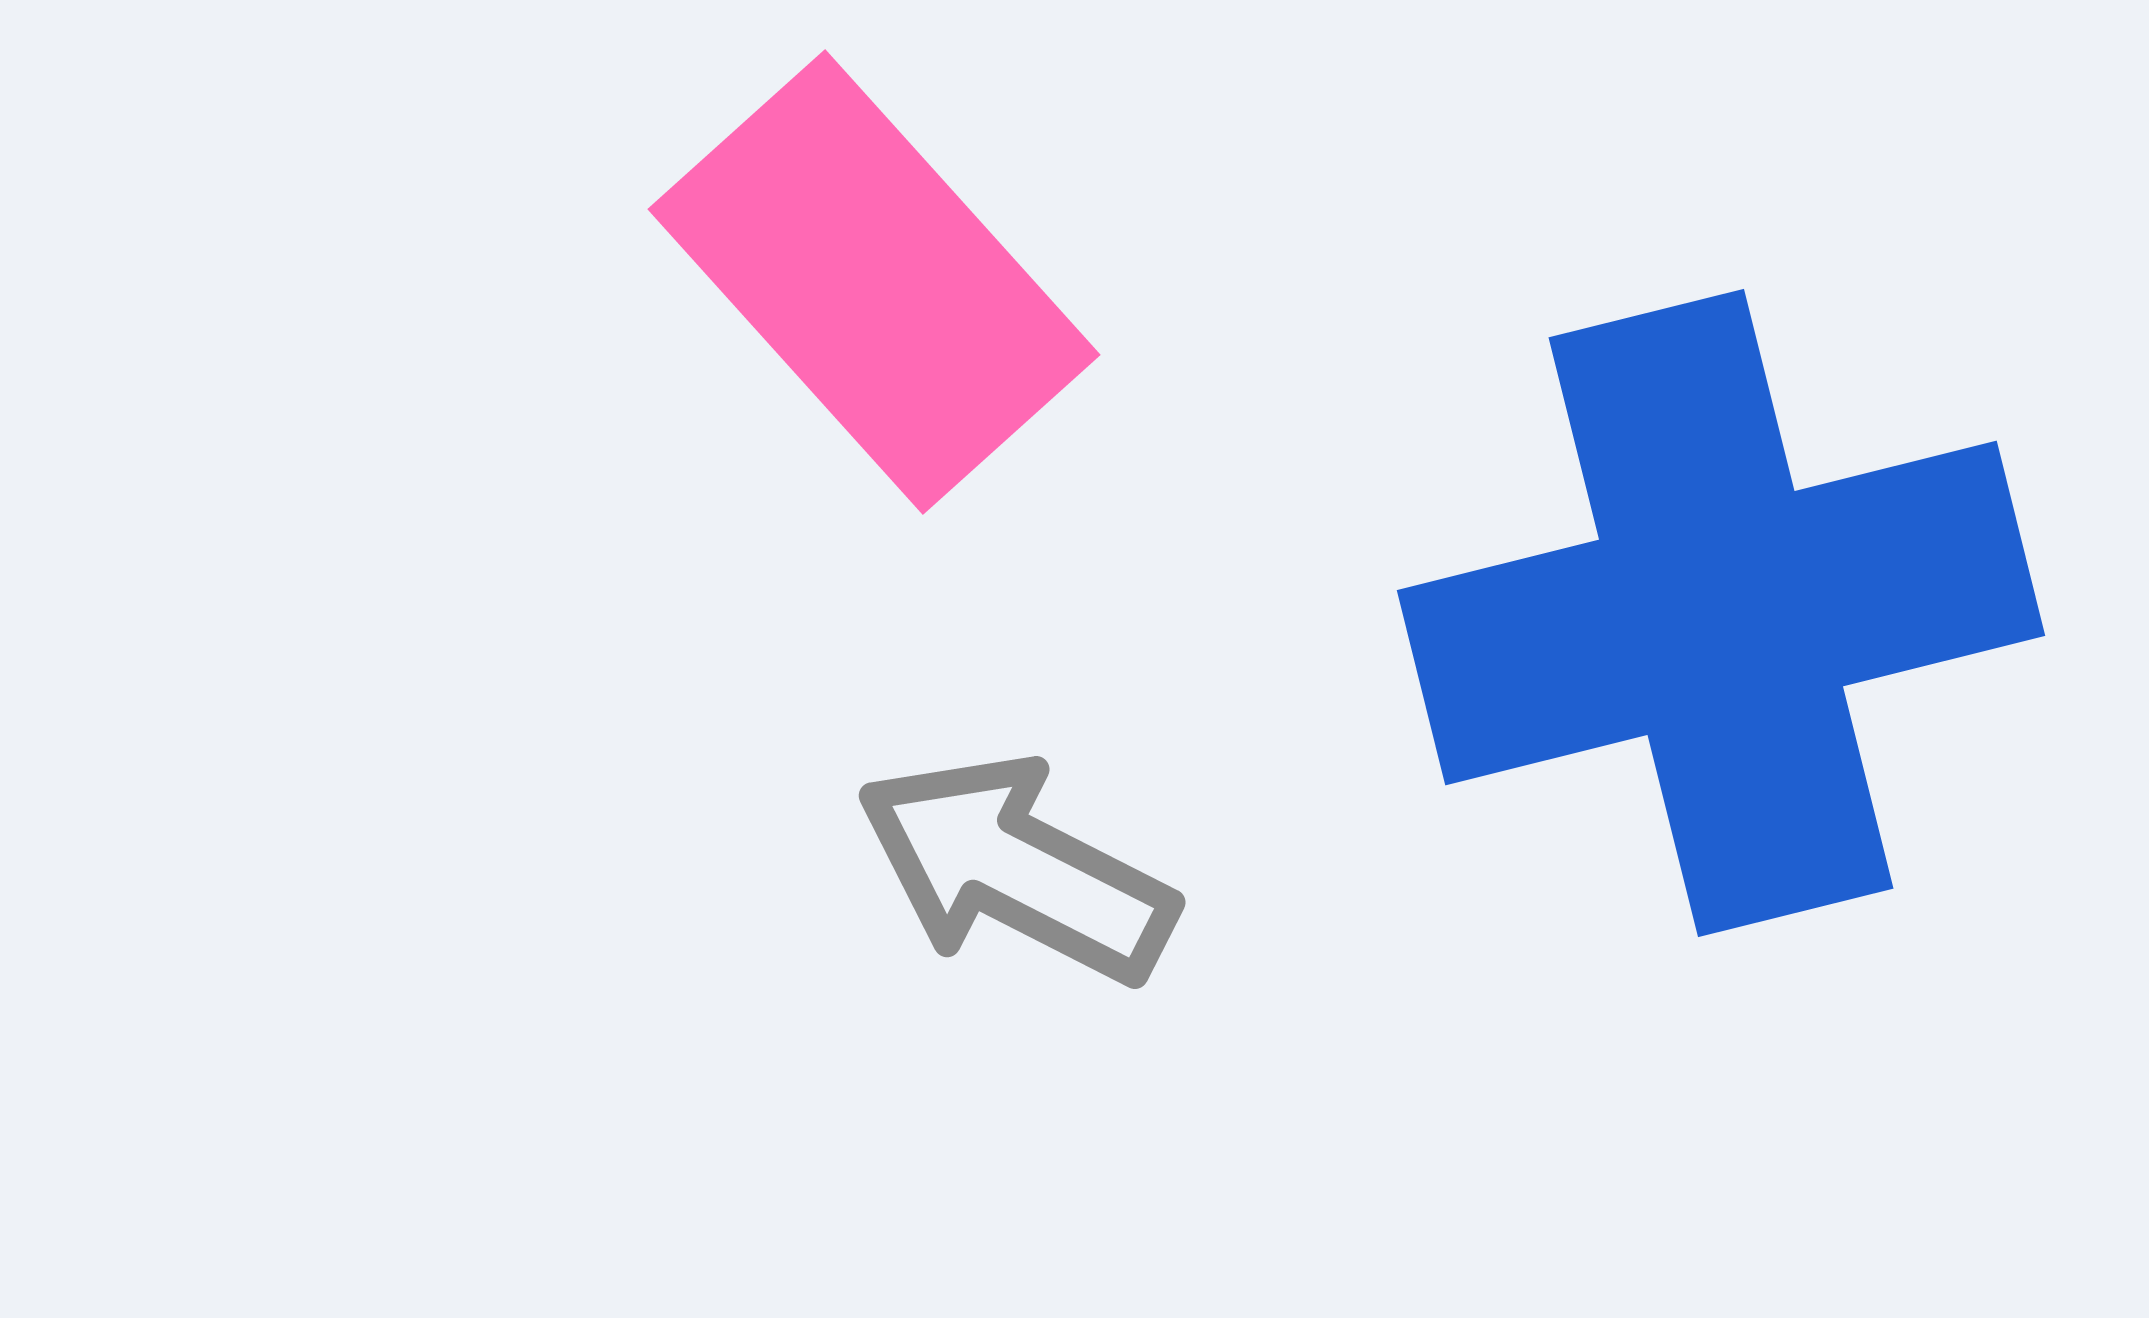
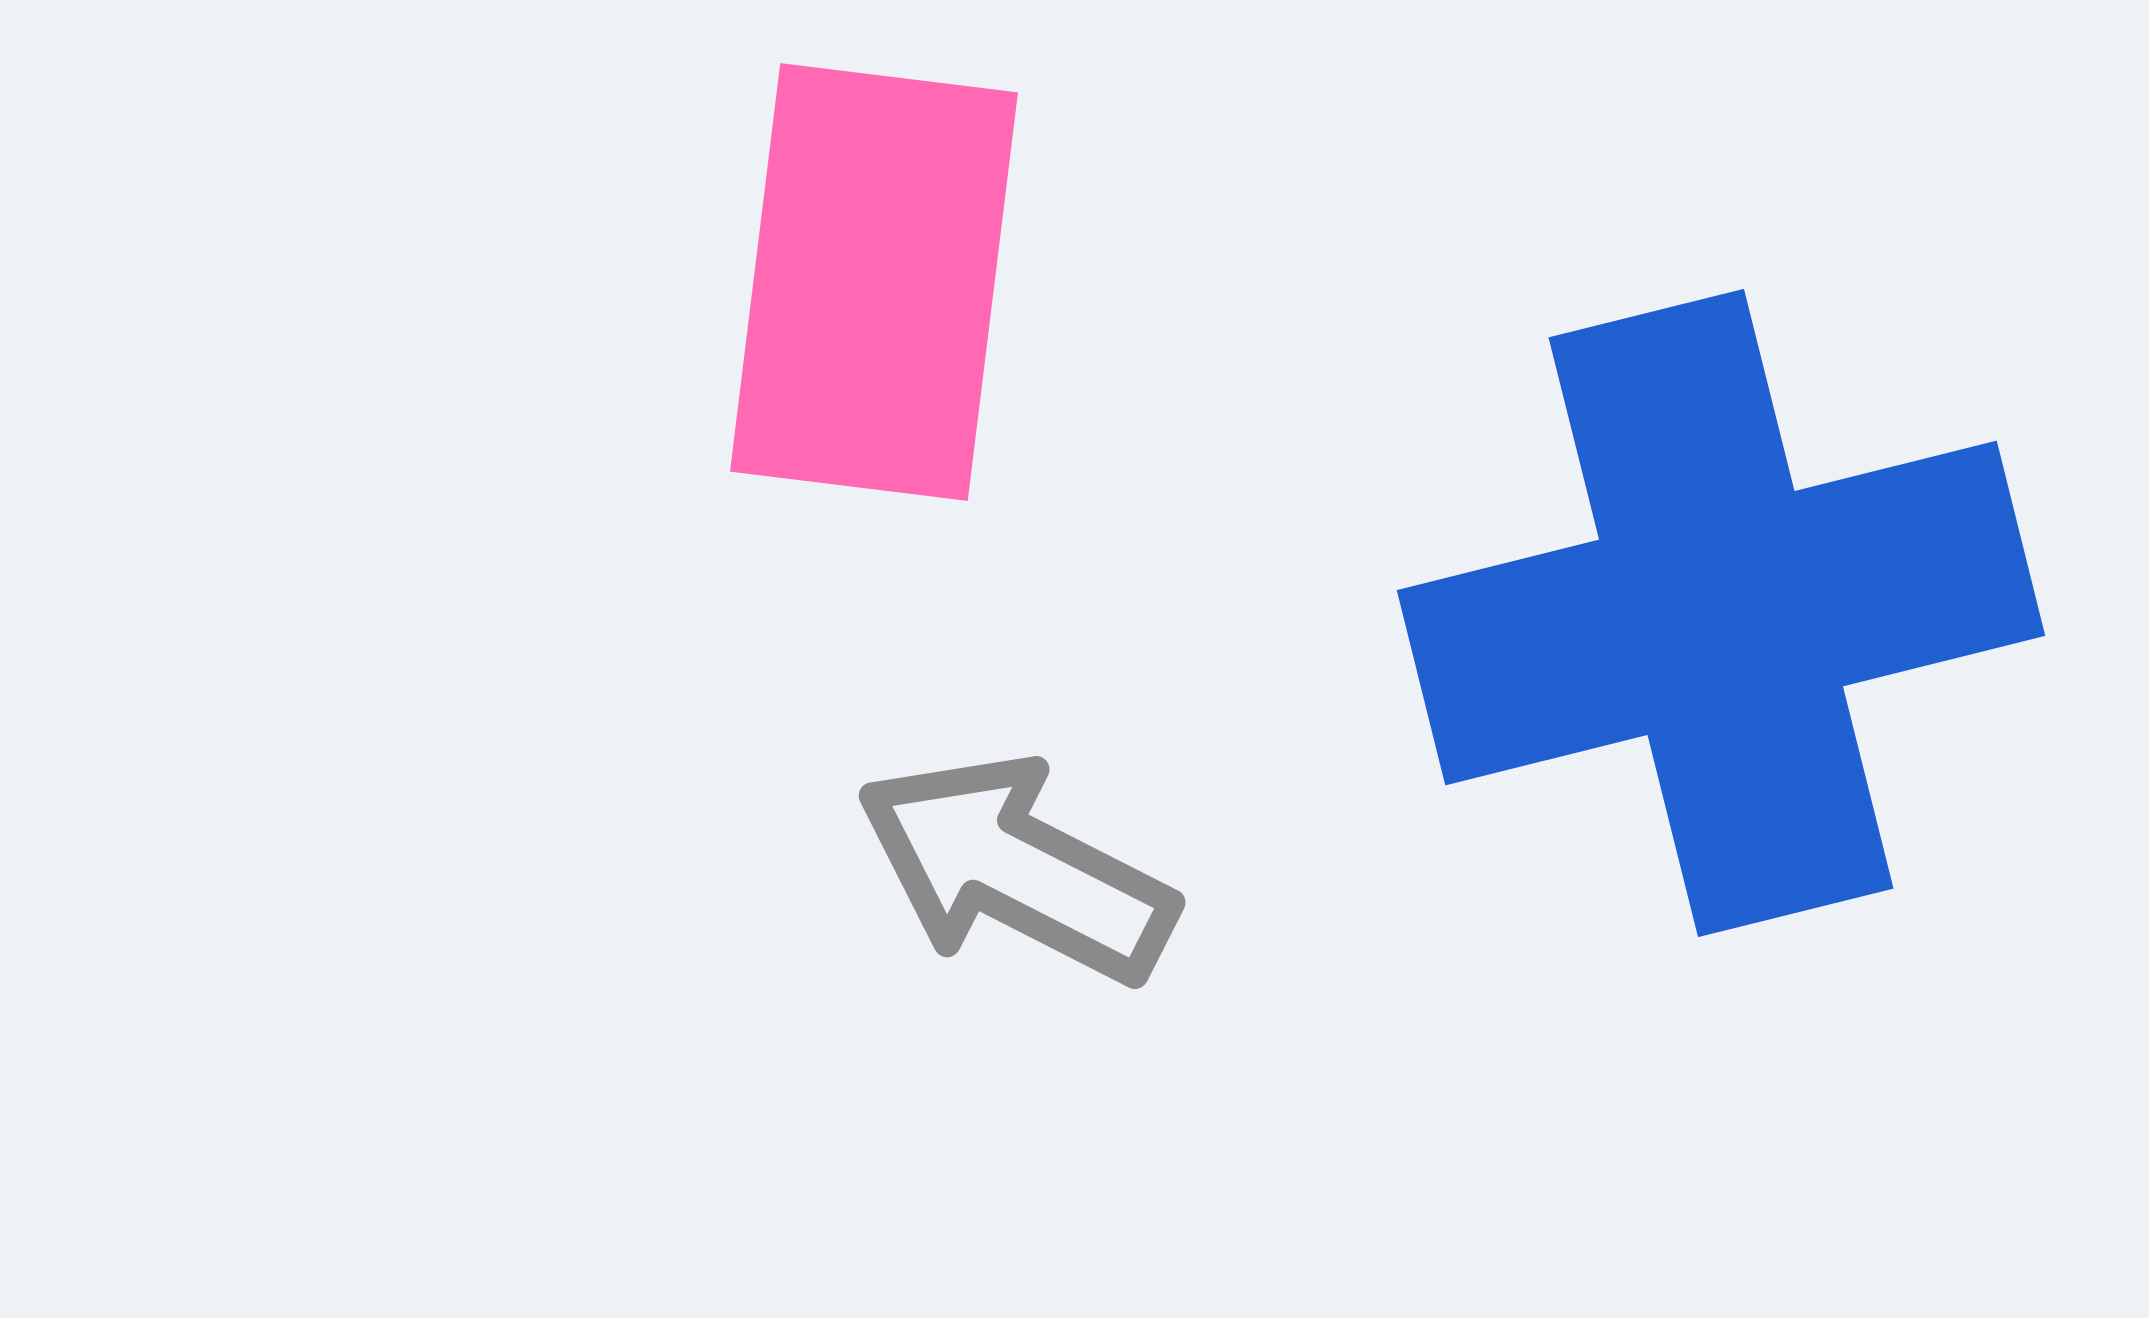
pink rectangle: rotated 49 degrees clockwise
